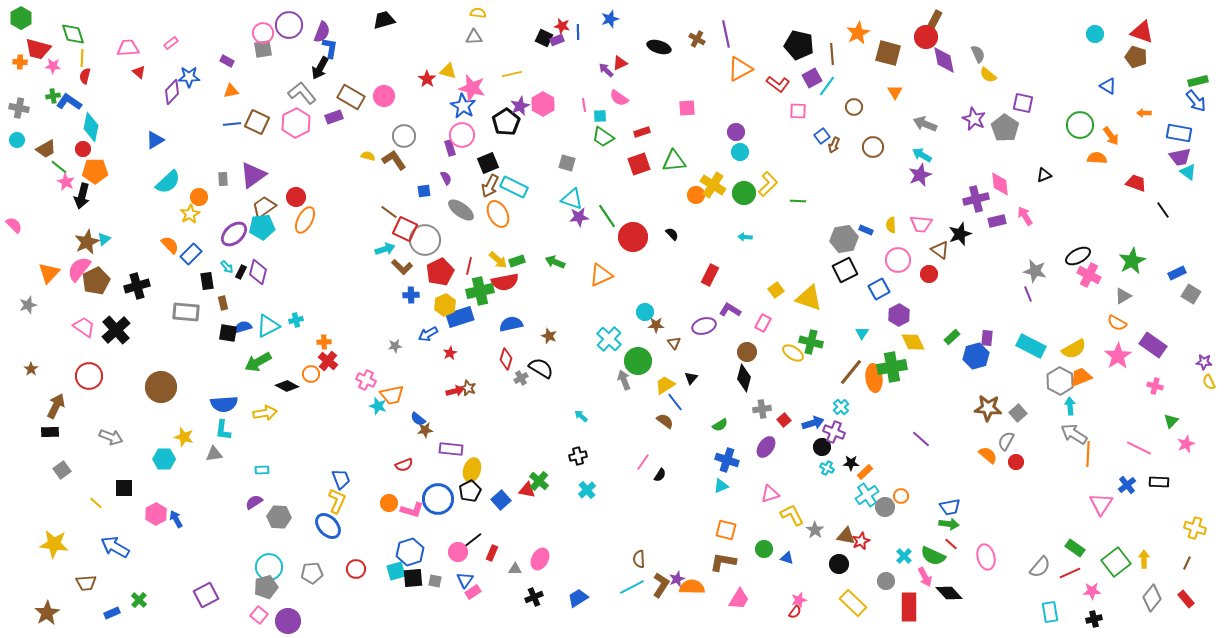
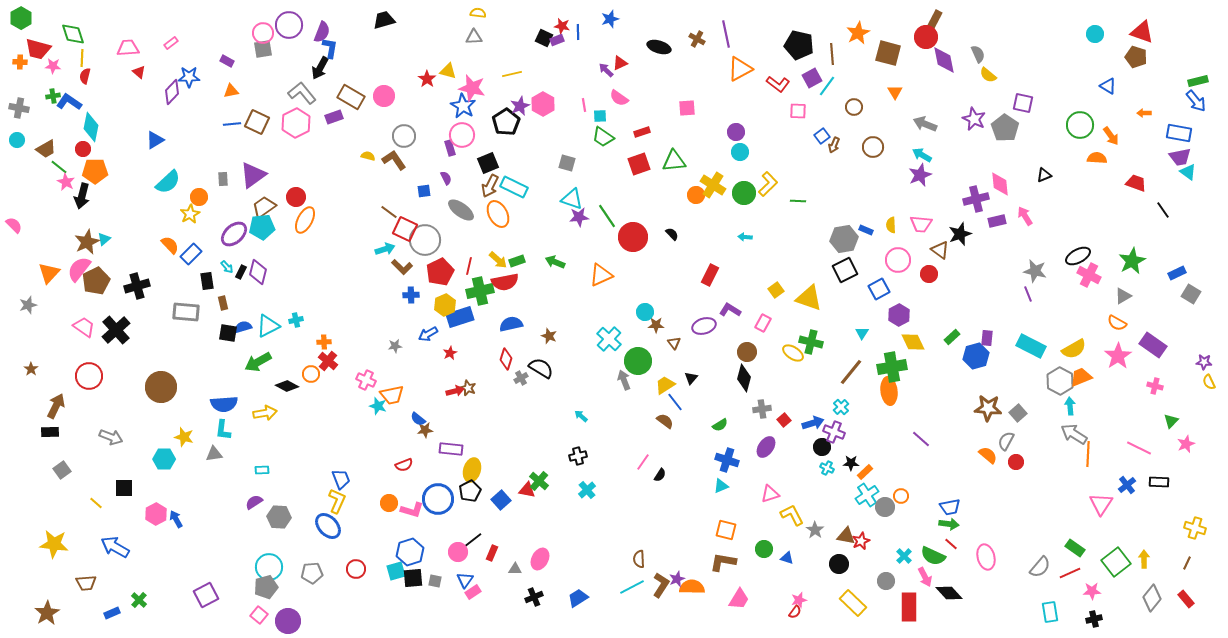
orange ellipse at (874, 378): moved 15 px right, 13 px down
